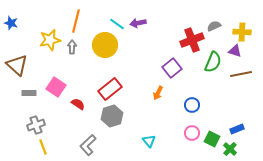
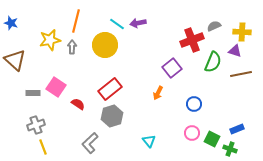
brown triangle: moved 2 px left, 5 px up
gray rectangle: moved 4 px right
blue circle: moved 2 px right, 1 px up
gray L-shape: moved 2 px right, 2 px up
green cross: rotated 24 degrees counterclockwise
